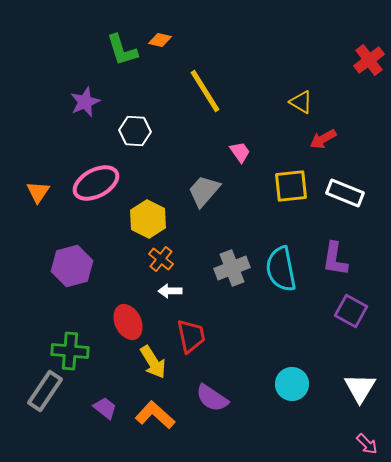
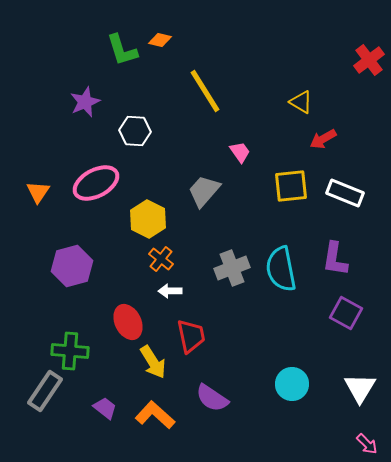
purple square: moved 5 px left, 2 px down
